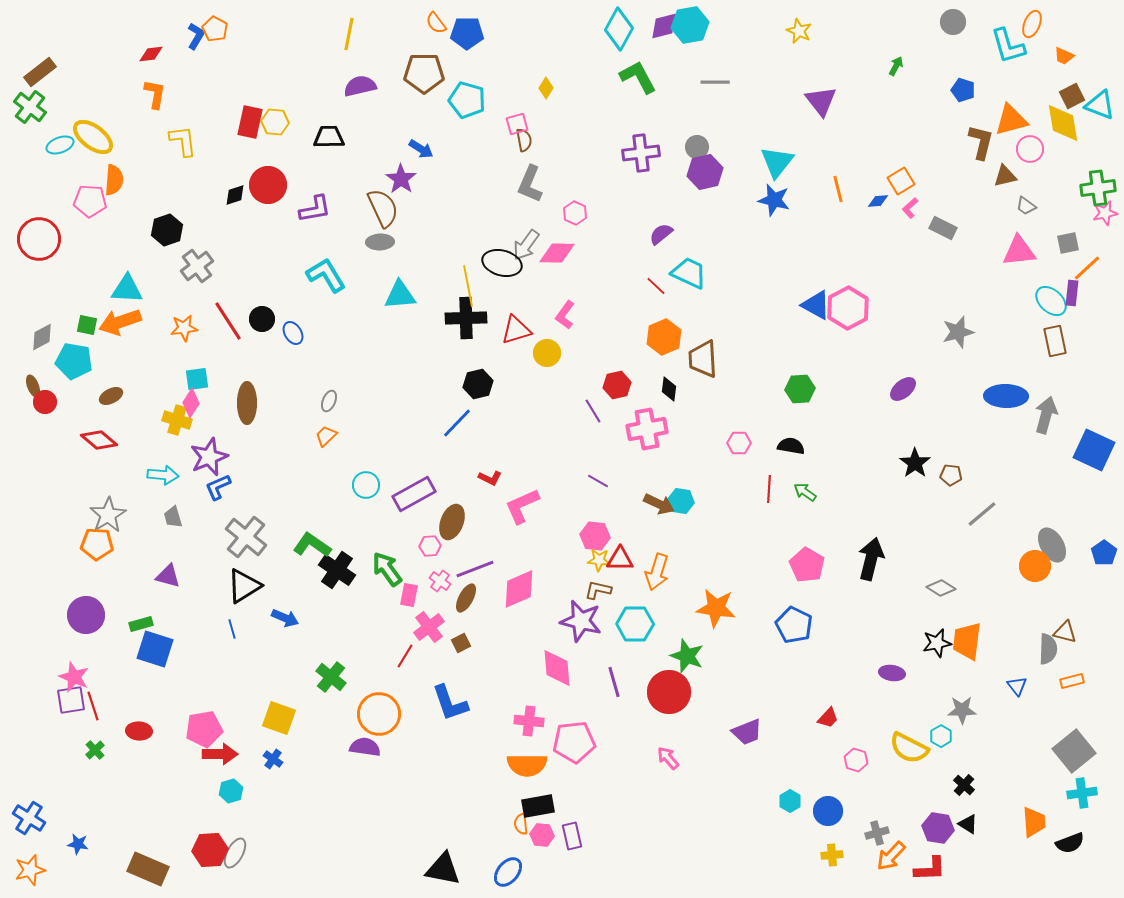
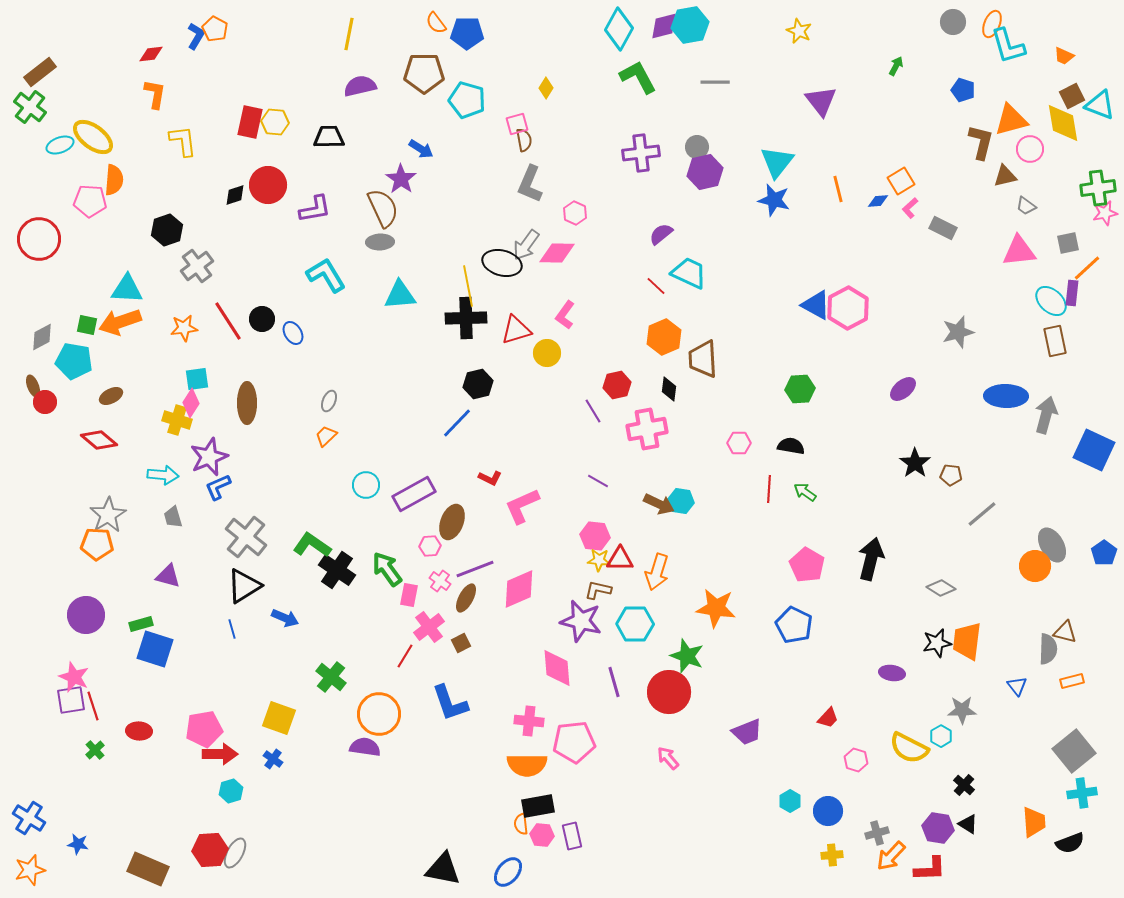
orange ellipse at (1032, 24): moved 40 px left
